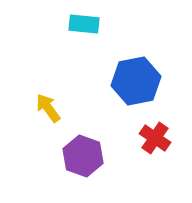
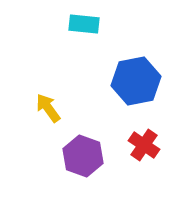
red cross: moved 11 px left, 7 px down
